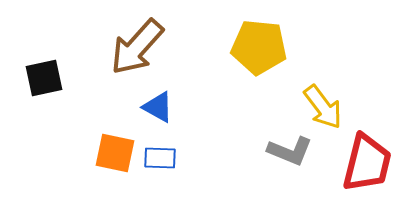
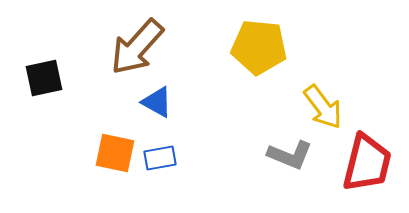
blue triangle: moved 1 px left, 5 px up
gray L-shape: moved 4 px down
blue rectangle: rotated 12 degrees counterclockwise
